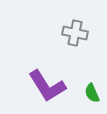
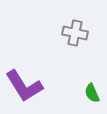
purple L-shape: moved 23 px left
